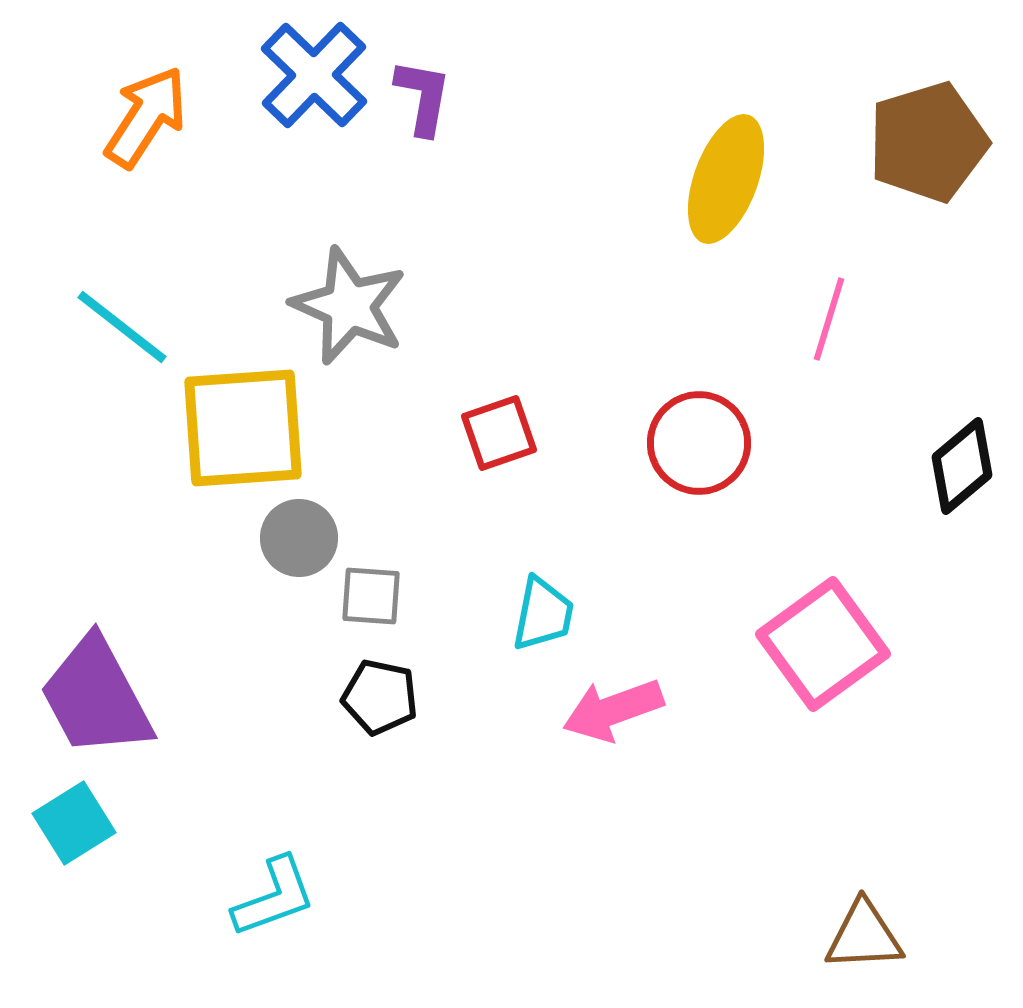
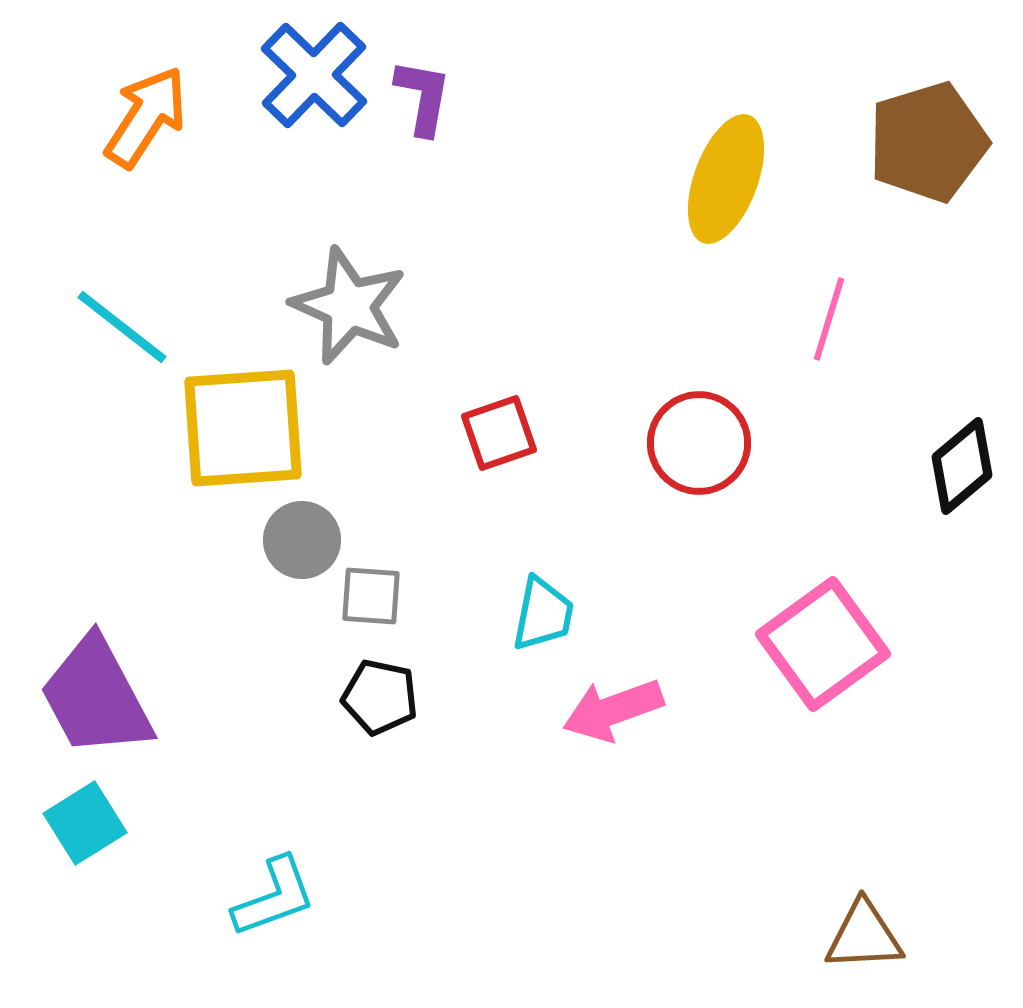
gray circle: moved 3 px right, 2 px down
cyan square: moved 11 px right
